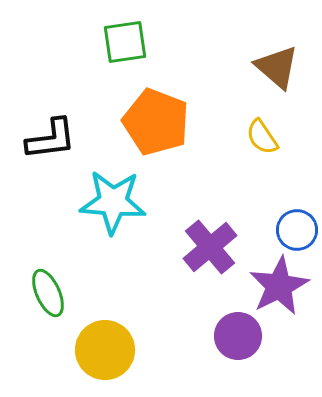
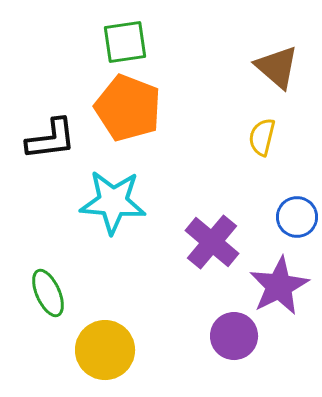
orange pentagon: moved 28 px left, 14 px up
yellow semicircle: rotated 48 degrees clockwise
blue circle: moved 13 px up
purple cross: moved 2 px right, 5 px up; rotated 10 degrees counterclockwise
purple circle: moved 4 px left
